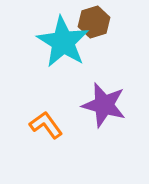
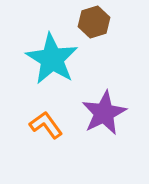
cyan star: moved 11 px left, 17 px down
purple star: moved 8 px down; rotated 30 degrees clockwise
